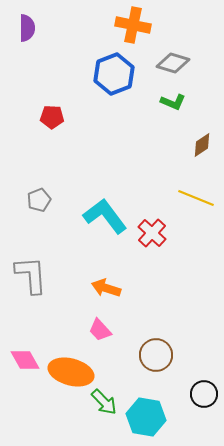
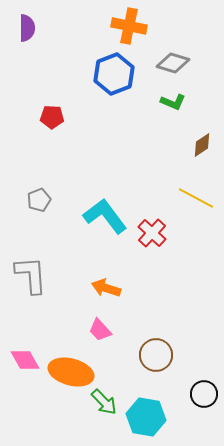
orange cross: moved 4 px left, 1 px down
yellow line: rotated 6 degrees clockwise
